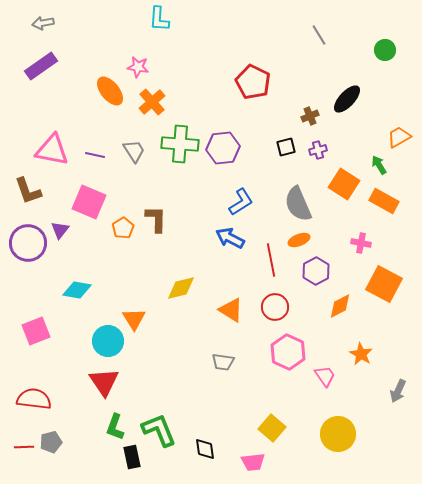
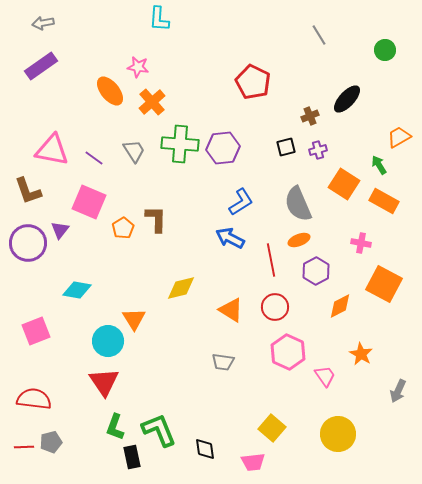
purple line at (95, 155): moved 1 px left, 3 px down; rotated 24 degrees clockwise
